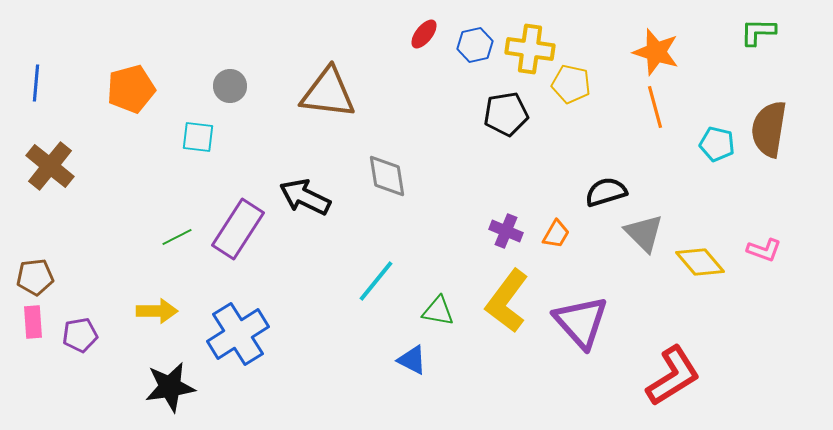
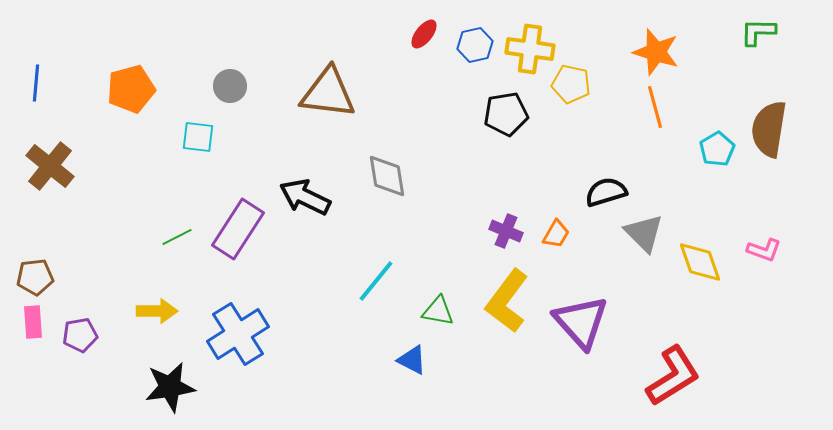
cyan pentagon: moved 5 px down; rotated 28 degrees clockwise
yellow diamond: rotated 21 degrees clockwise
